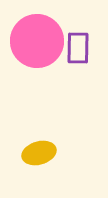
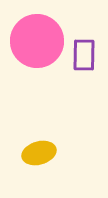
purple rectangle: moved 6 px right, 7 px down
